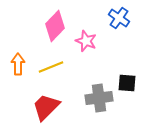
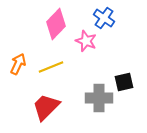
blue cross: moved 15 px left
pink diamond: moved 1 px right, 2 px up
orange arrow: rotated 25 degrees clockwise
black square: moved 3 px left, 1 px up; rotated 18 degrees counterclockwise
gray cross: rotated 8 degrees clockwise
